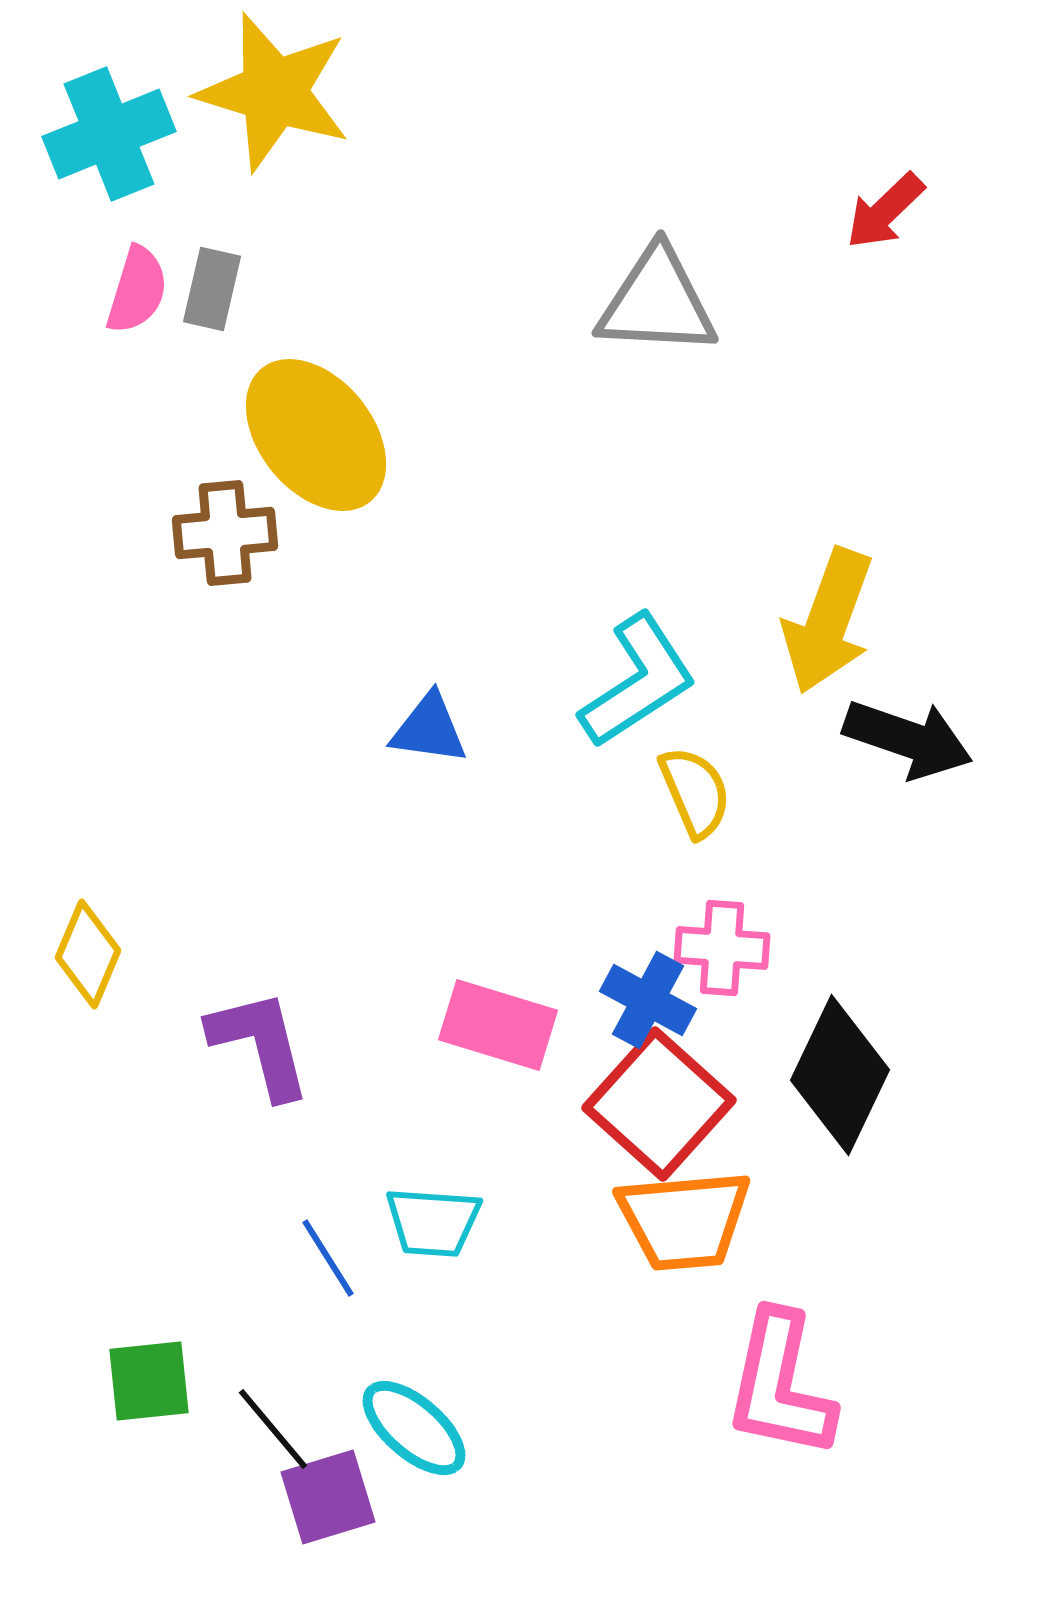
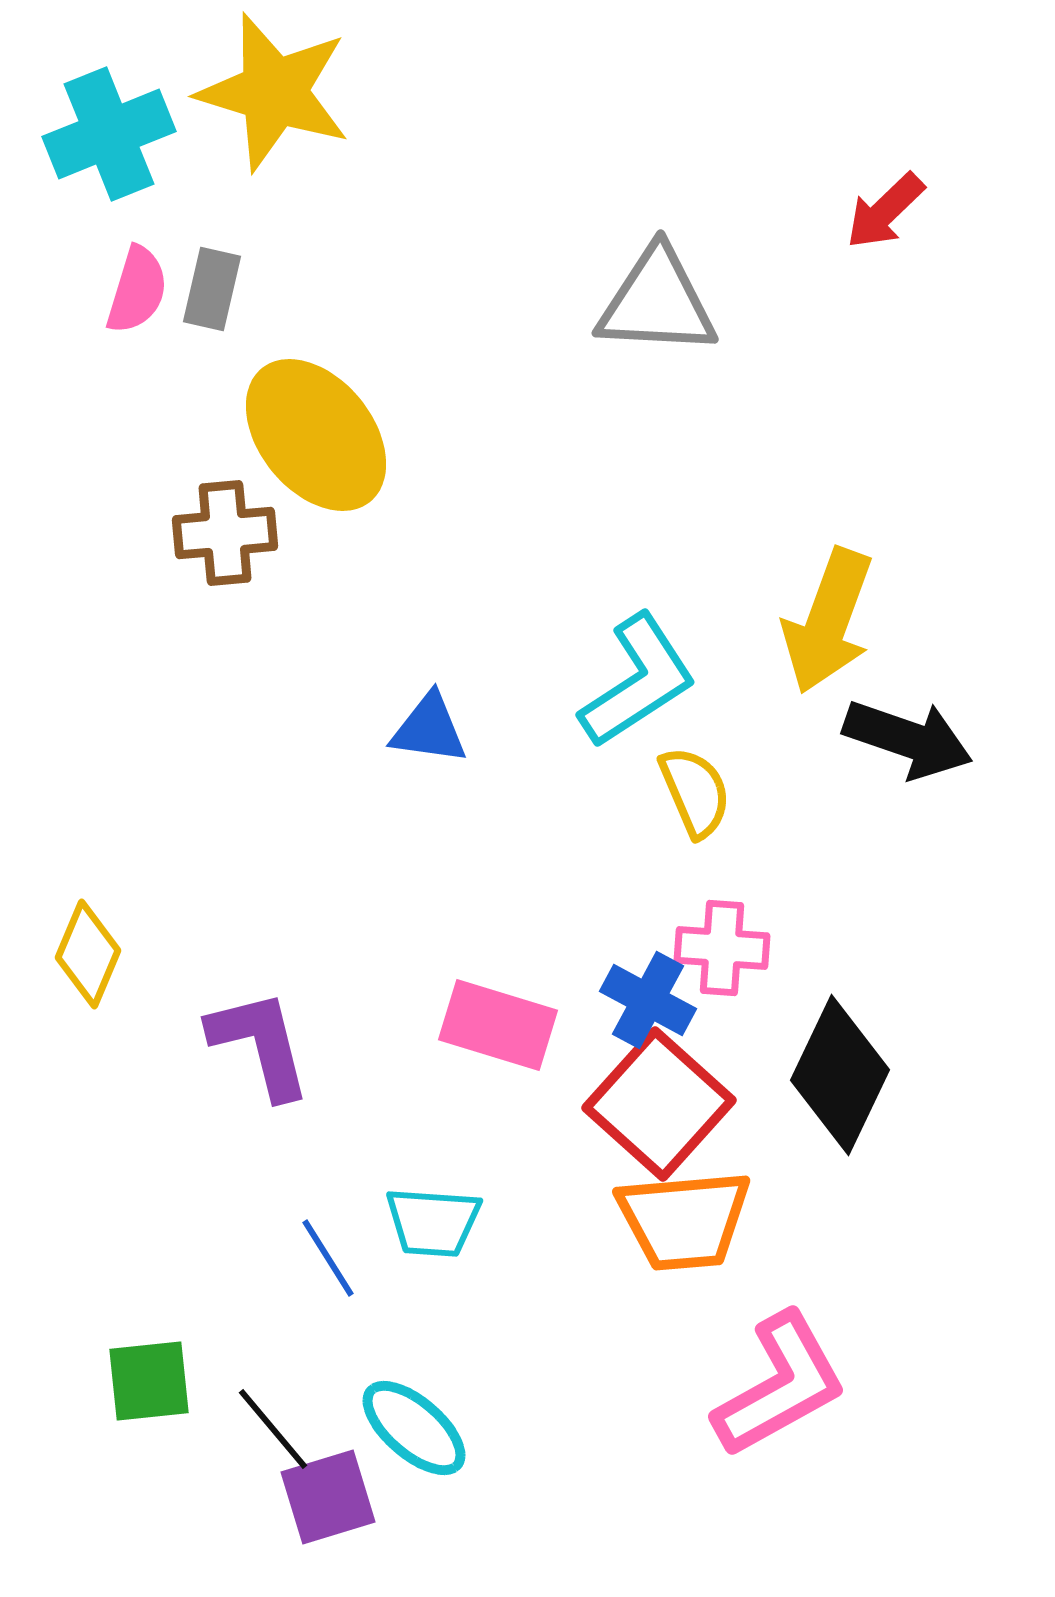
pink L-shape: rotated 131 degrees counterclockwise
